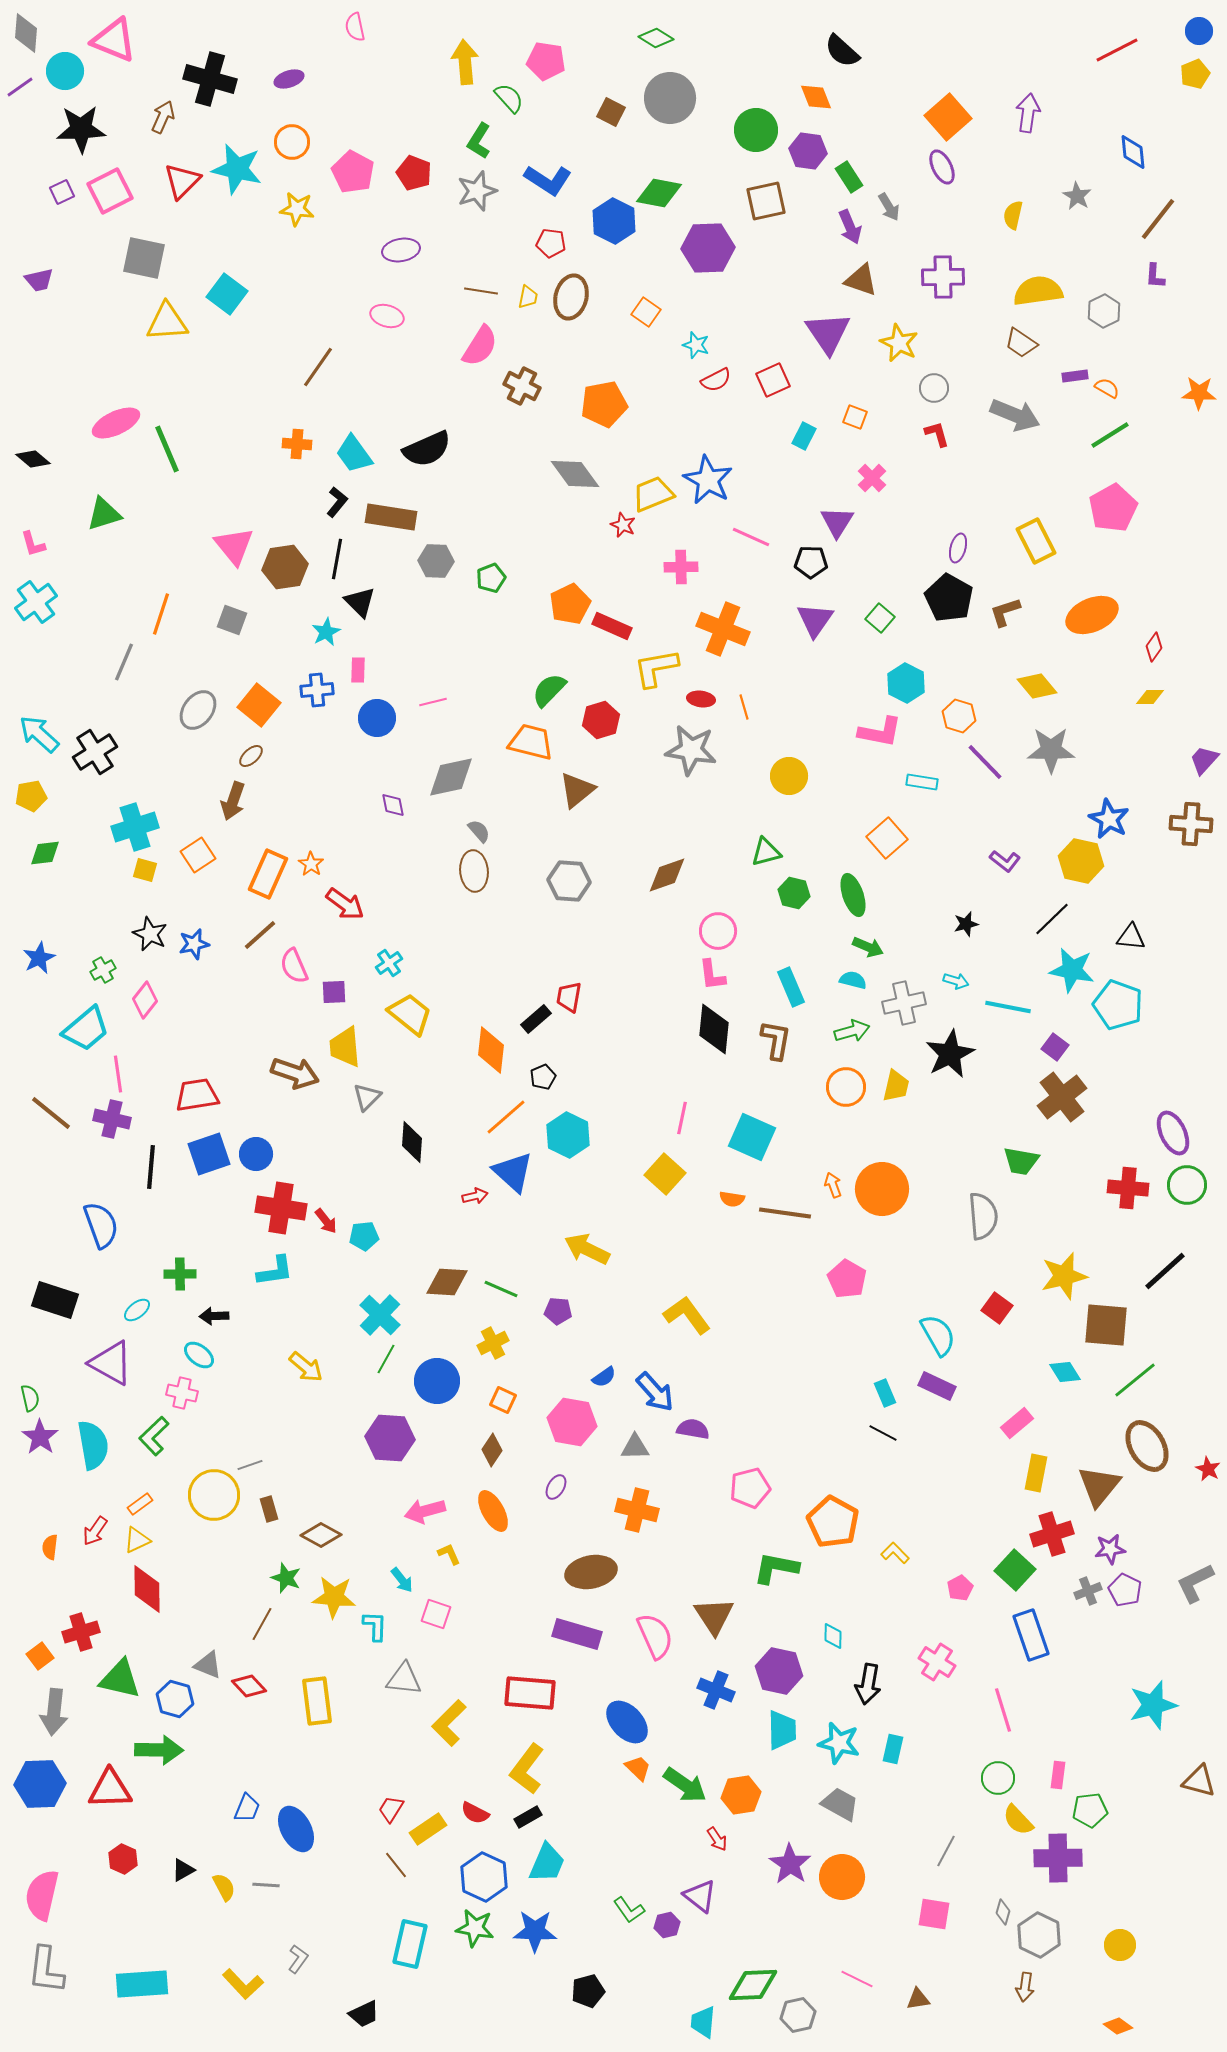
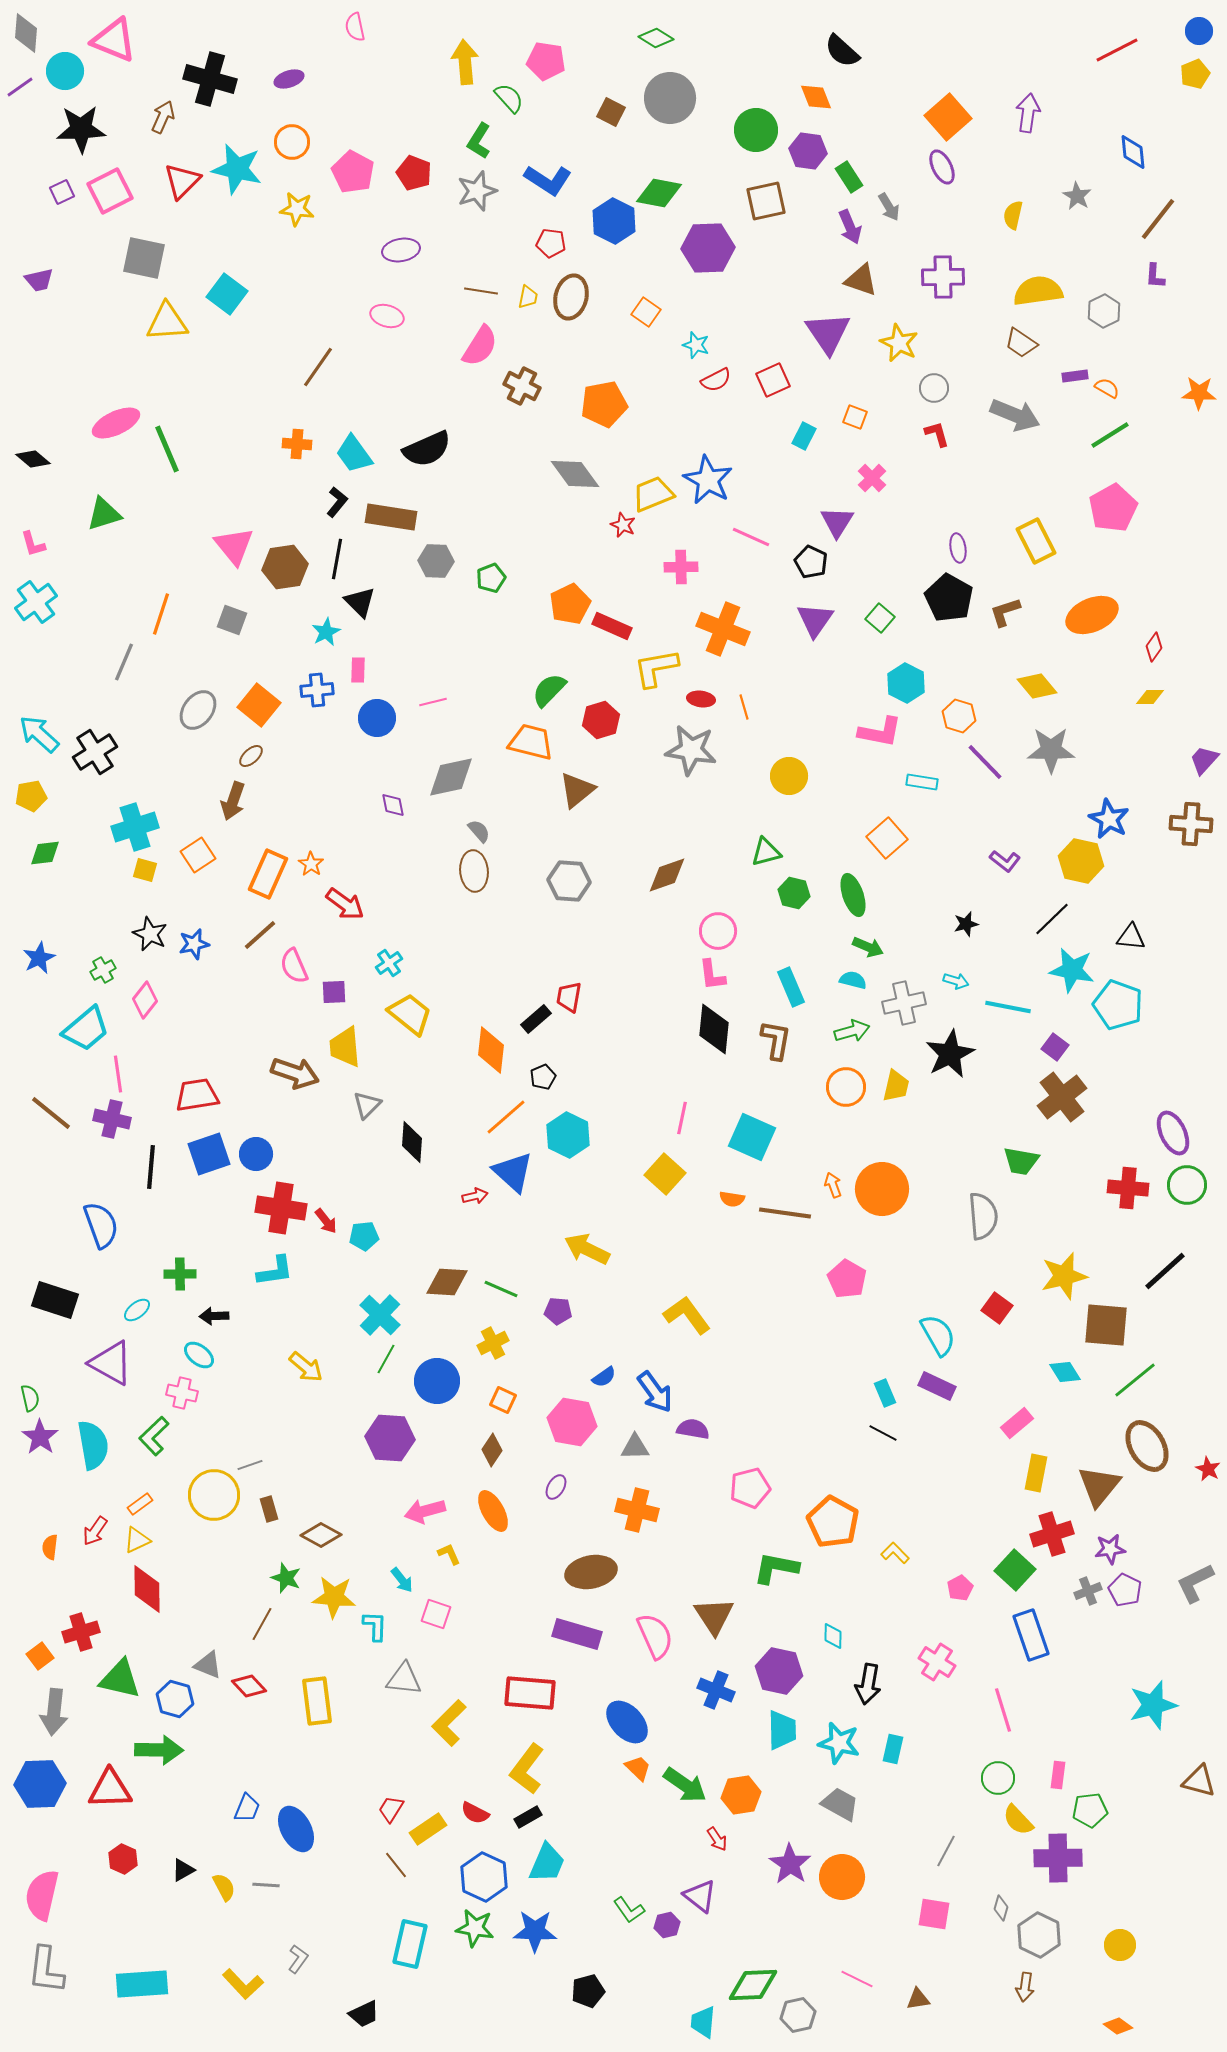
purple ellipse at (958, 548): rotated 24 degrees counterclockwise
black pentagon at (811, 562): rotated 24 degrees clockwise
gray triangle at (367, 1097): moved 8 px down
blue arrow at (655, 1392): rotated 6 degrees clockwise
gray diamond at (1003, 1912): moved 2 px left, 4 px up
